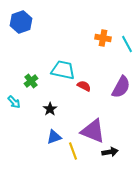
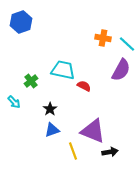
cyan line: rotated 18 degrees counterclockwise
purple semicircle: moved 17 px up
blue triangle: moved 2 px left, 7 px up
